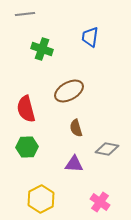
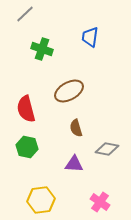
gray line: rotated 36 degrees counterclockwise
green hexagon: rotated 15 degrees clockwise
yellow hexagon: moved 1 px down; rotated 20 degrees clockwise
